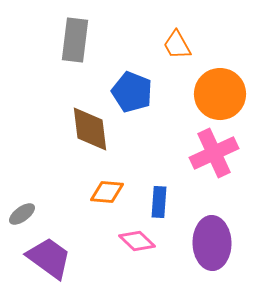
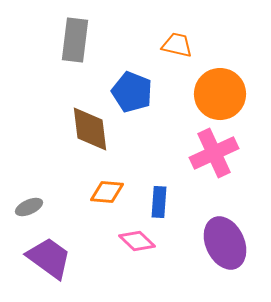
orange trapezoid: rotated 132 degrees clockwise
gray ellipse: moved 7 px right, 7 px up; rotated 12 degrees clockwise
purple ellipse: moved 13 px right; rotated 24 degrees counterclockwise
